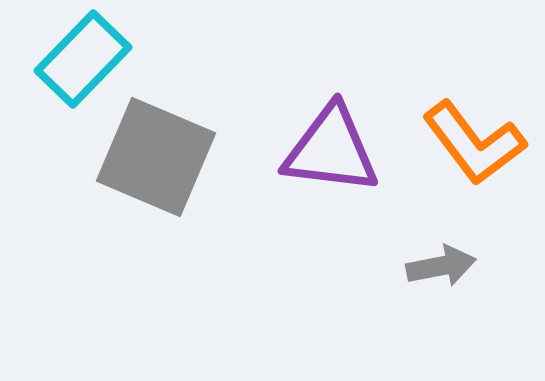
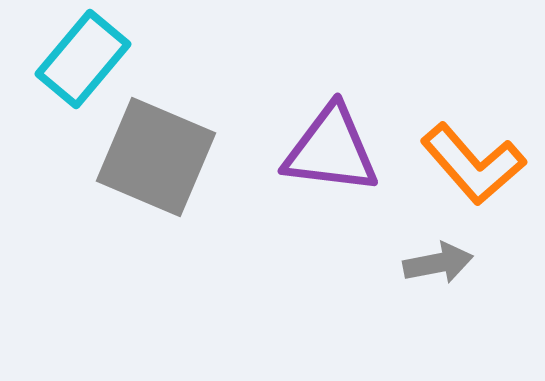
cyan rectangle: rotated 4 degrees counterclockwise
orange L-shape: moved 1 px left, 21 px down; rotated 4 degrees counterclockwise
gray arrow: moved 3 px left, 3 px up
